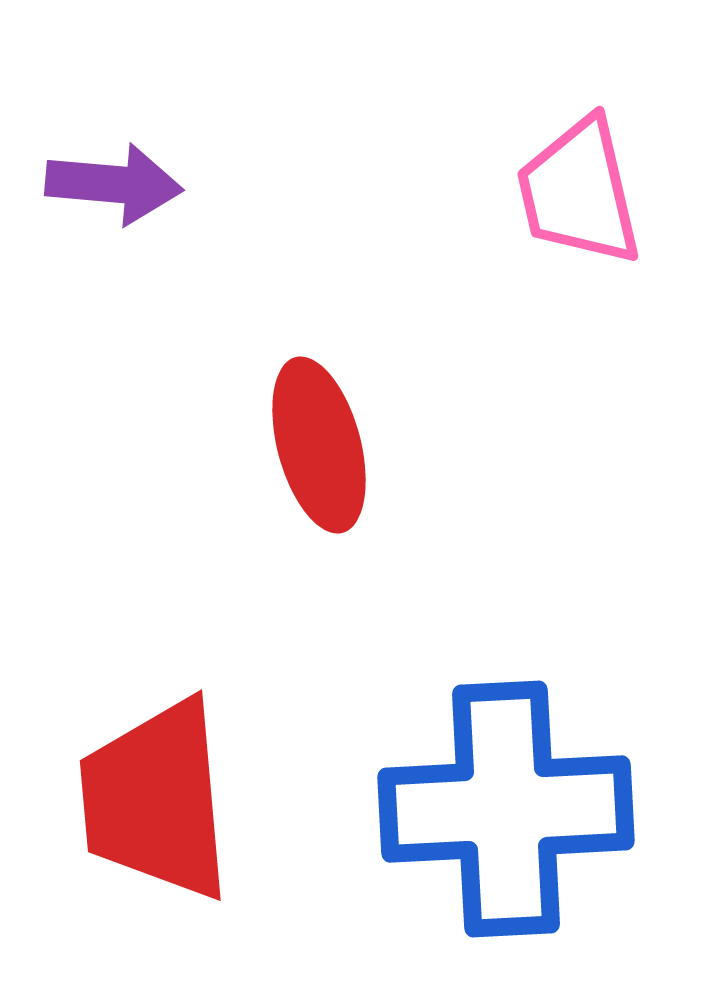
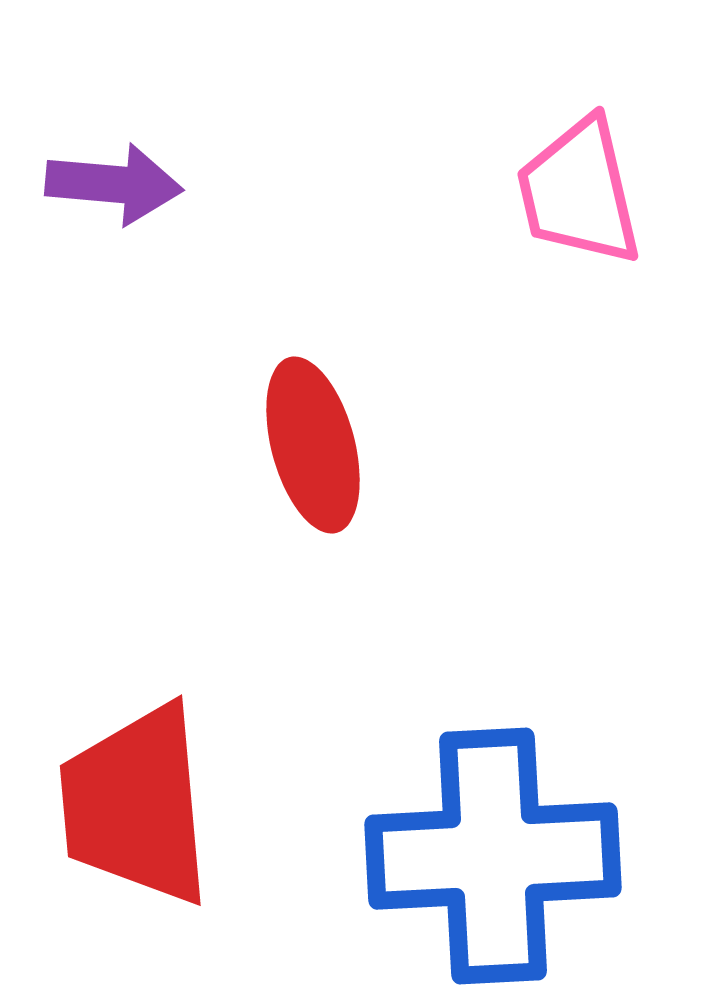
red ellipse: moved 6 px left
red trapezoid: moved 20 px left, 5 px down
blue cross: moved 13 px left, 47 px down
